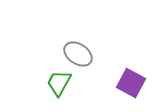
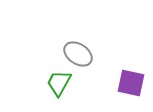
purple square: rotated 16 degrees counterclockwise
